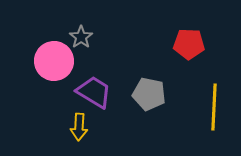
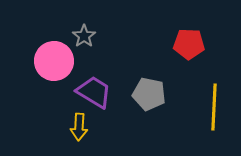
gray star: moved 3 px right, 1 px up
